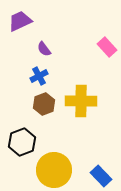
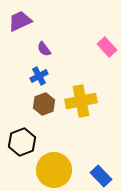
yellow cross: rotated 12 degrees counterclockwise
